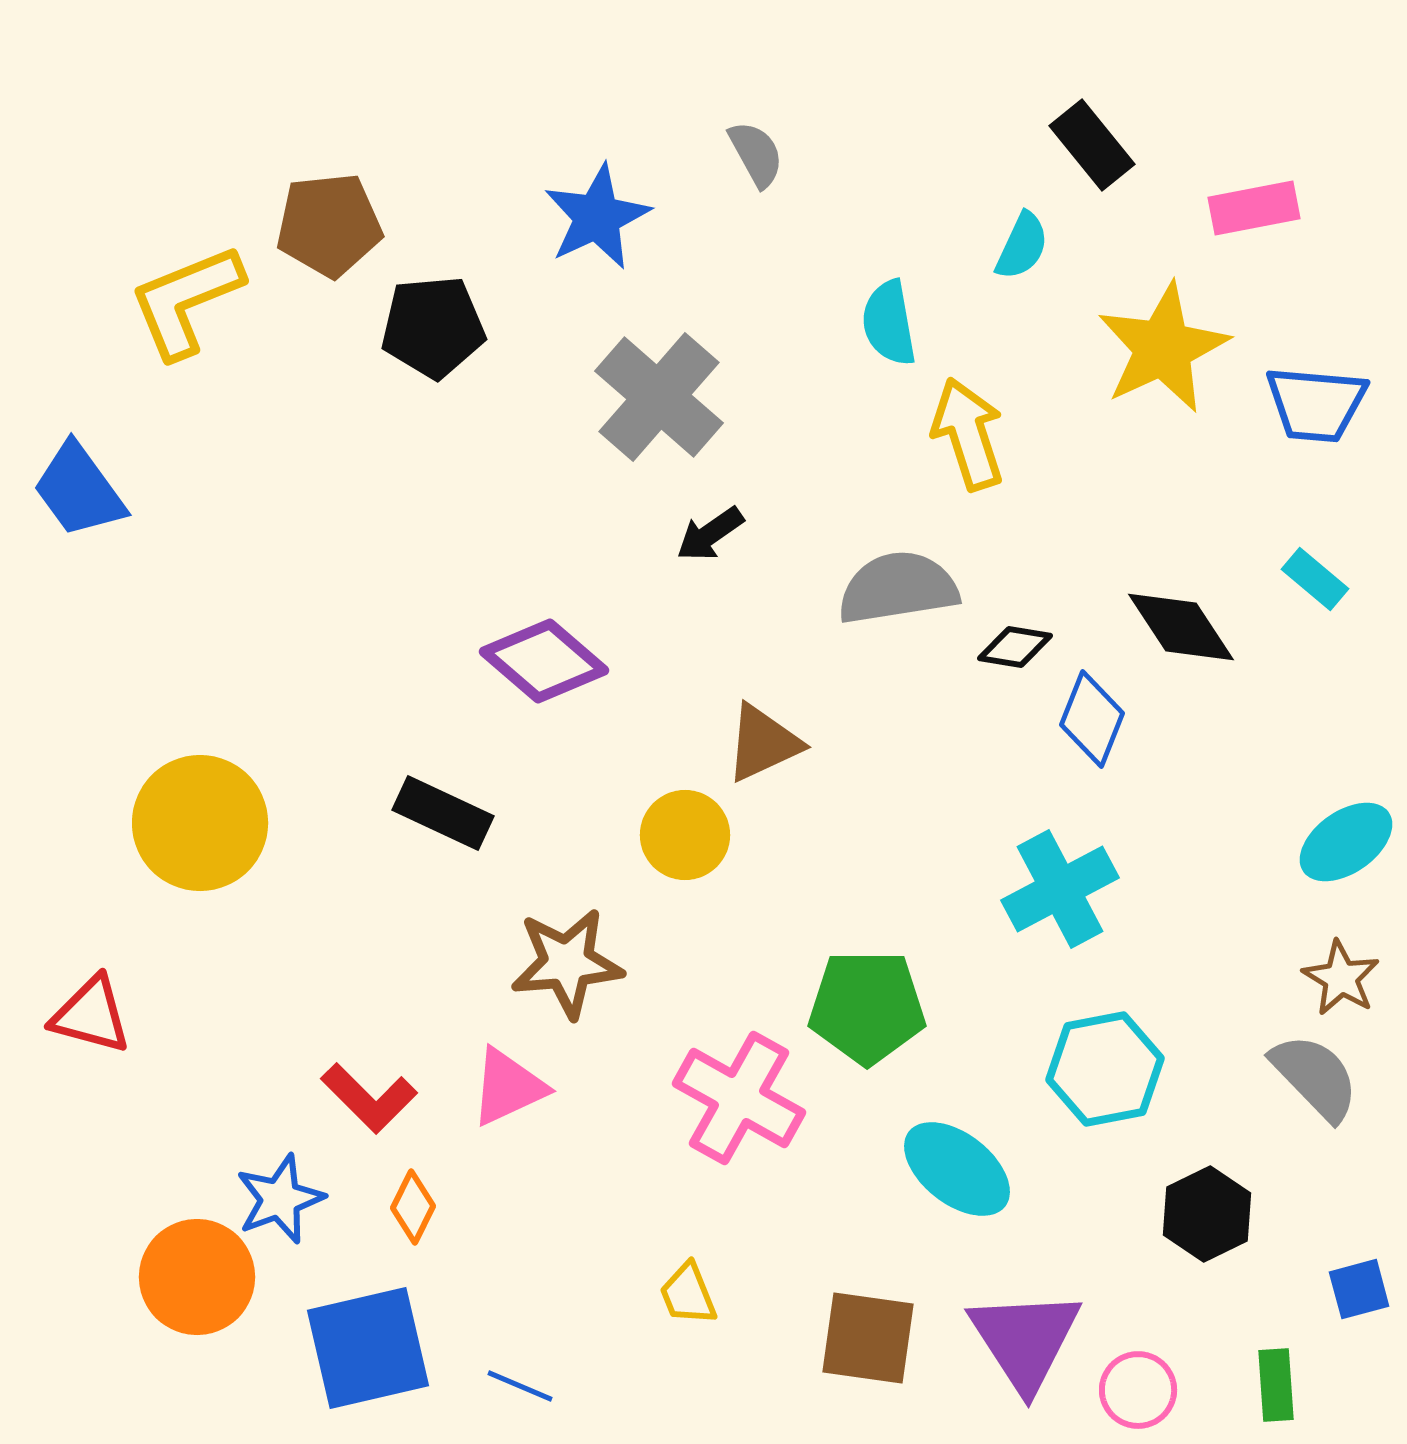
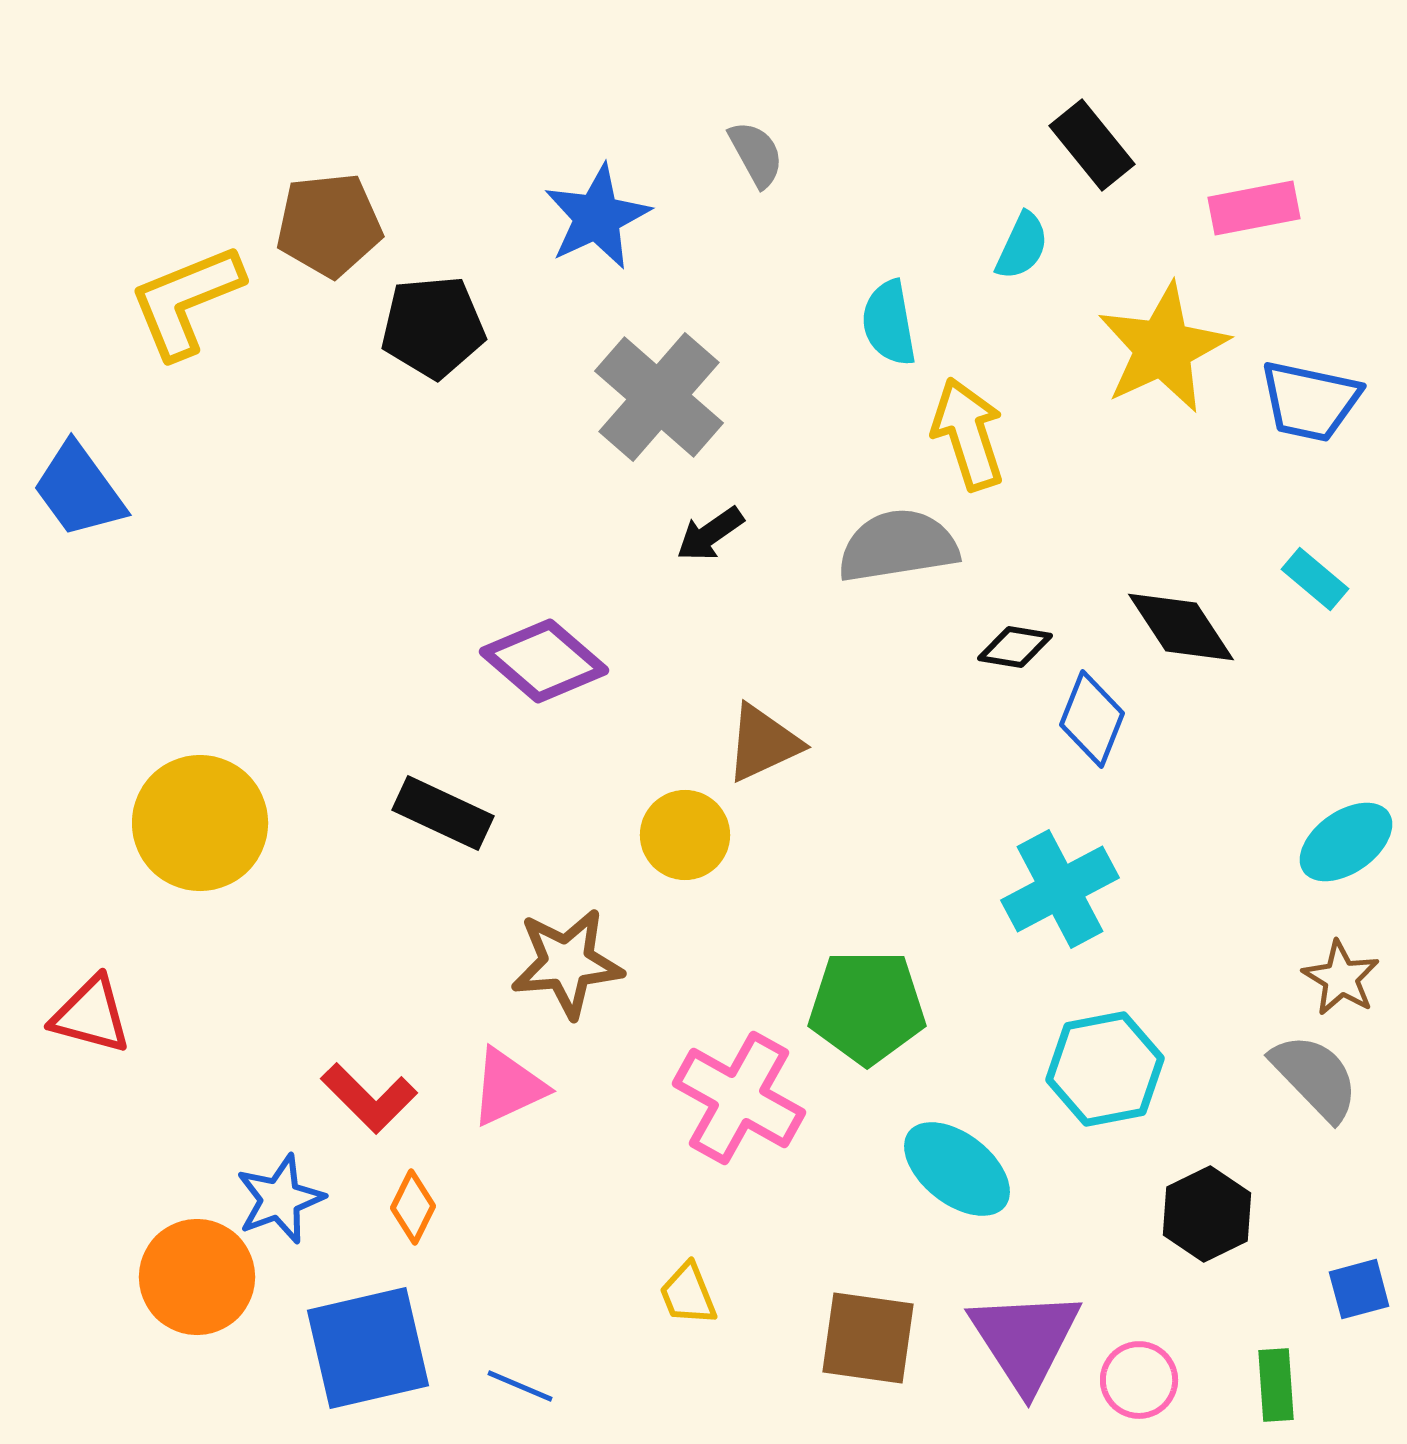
blue trapezoid at (1316, 404): moved 6 px left, 3 px up; rotated 7 degrees clockwise
gray semicircle at (898, 588): moved 42 px up
pink circle at (1138, 1390): moved 1 px right, 10 px up
